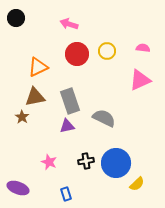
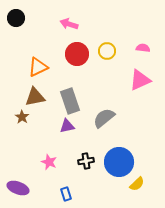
gray semicircle: rotated 65 degrees counterclockwise
blue circle: moved 3 px right, 1 px up
